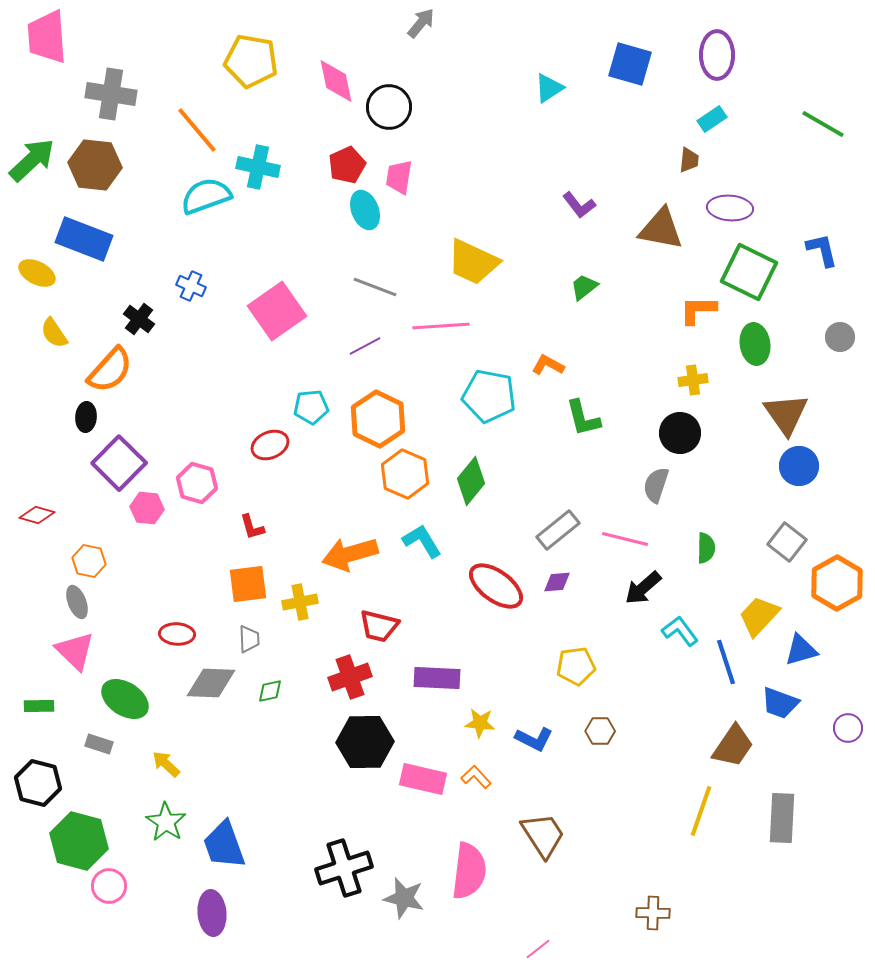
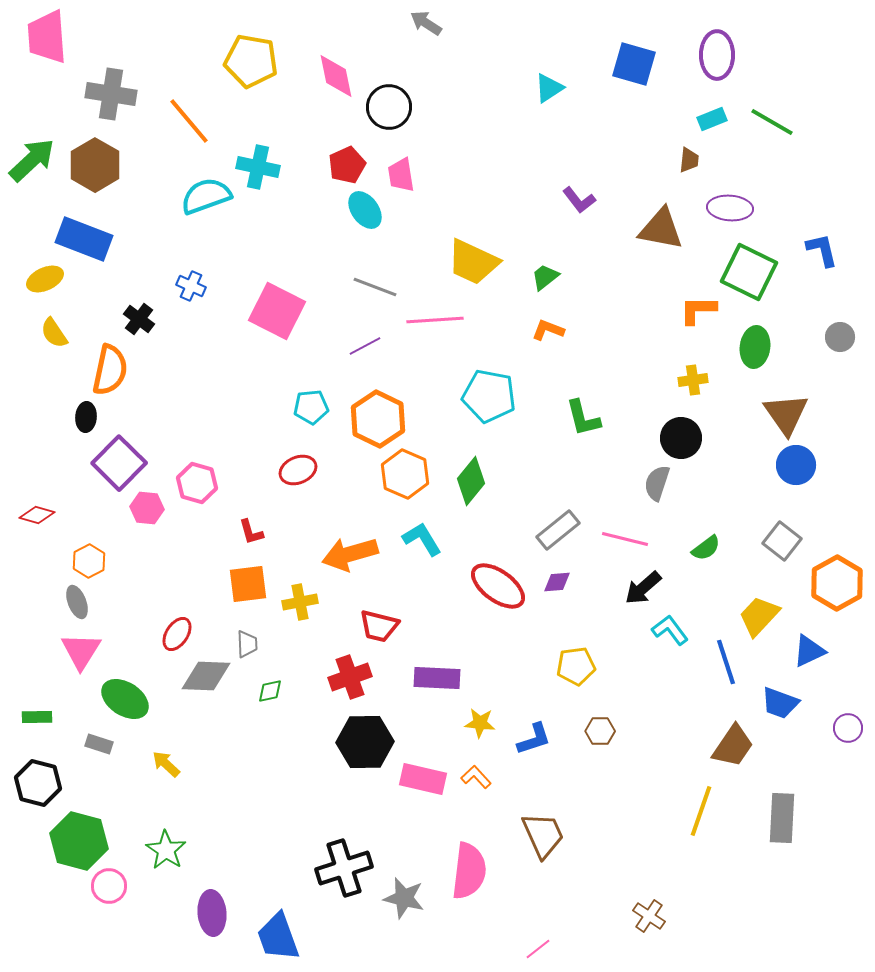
gray arrow at (421, 23): moved 5 px right; rotated 96 degrees counterclockwise
blue square at (630, 64): moved 4 px right
pink diamond at (336, 81): moved 5 px up
cyan rectangle at (712, 119): rotated 12 degrees clockwise
green line at (823, 124): moved 51 px left, 2 px up
orange line at (197, 130): moved 8 px left, 9 px up
brown hexagon at (95, 165): rotated 24 degrees clockwise
pink trapezoid at (399, 177): moved 2 px right, 2 px up; rotated 18 degrees counterclockwise
purple L-shape at (579, 205): moved 5 px up
cyan ellipse at (365, 210): rotated 15 degrees counterclockwise
yellow ellipse at (37, 273): moved 8 px right, 6 px down; rotated 51 degrees counterclockwise
green trapezoid at (584, 287): moved 39 px left, 10 px up
pink square at (277, 311): rotated 28 degrees counterclockwise
pink line at (441, 326): moved 6 px left, 6 px up
green ellipse at (755, 344): moved 3 px down; rotated 15 degrees clockwise
orange L-shape at (548, 365): moved 35 px up; rotated 8 degrees counterclockwise
orange semicircle at (110, 370): rotated 30 degrees counterclockwise
black circle at (680, 433): moved 1 px right, 5 px down
red ellipse at (270, 445): moved 28 px right, 25 px down
blue circle at (799, 466): moved 3 px left, 1 px up
gray semicircle at (656, 485): moved 1 px right, 2 px up
red L-shape at (252, 527): moved 1 px left, 5 px down
cyan L-shape at (422, 541): moved 2 px up
gray square at (787, 542): moved 5 px left, 1 px up
green semicircle at (706, 548): rotated 52 degrees clockwise
orange hexagon at (89, 561): rotated 20 degrees clockwise
red ellipse at (496, 586): moved 2 px right
cyan L-shape at (680, 631): moved 10 px left, 1 px up
red ellipse at (177, 634): rotated 60 degrees counterclockwise
gray trapezoid at (249, 639): moved 2 px left, 5 px down
blue triangle at (801, 650): moved 8 px right, 1 px down; rotated 9 degrees counterclockwise
pink triangle at (75, 651): moved 6 px right; rotated 18 degrees clockwise
gray diamond at (211, 683): moved 5 px left, 7 px up
green rectangle at (39, 706): moved 2 px left, 11 px down
blue L-shape at (534, 739): rotated 45 degrees counterclockwise
green star at (166, 822): moved 28 px down
brown trapezoid at (543, 835): rotated 9 degrees clockwise
blue trapezoid at (224, 845): moved 54 px right, 92 px down
brown cross at (653, 913): moved 4 px left, 3 px down; rotated 32 degrees clockwise
